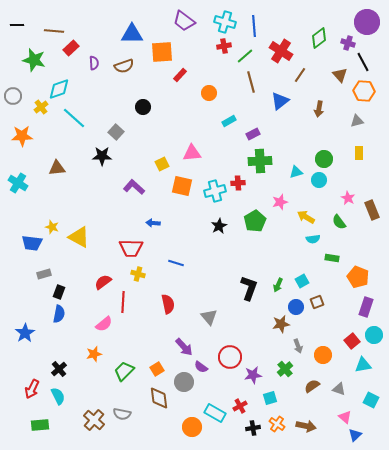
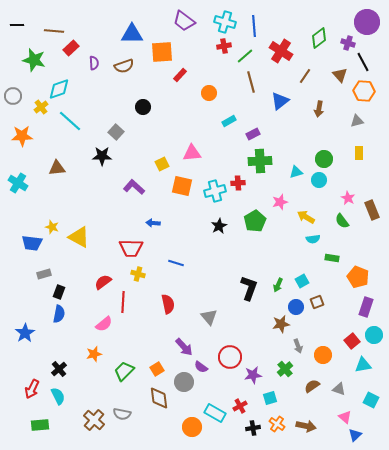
brown line at (300, 75): moved 5 px right, 1 px down
cyan line at (74, 118): moved 4 px left, 3 px down
green semicircle at (339, 222): moved 3 px right, 1 px up
